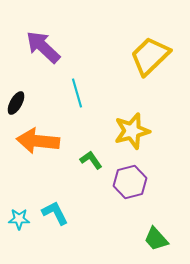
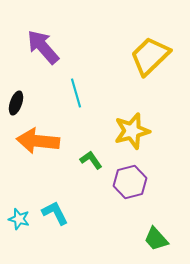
purple arrow: rotated 6 degrees clockwise
cyan line: moved 1 px left
black ellipse: rotated 10 degrees counterclockwise
cyan star: rotated 15 degrees clockwise
